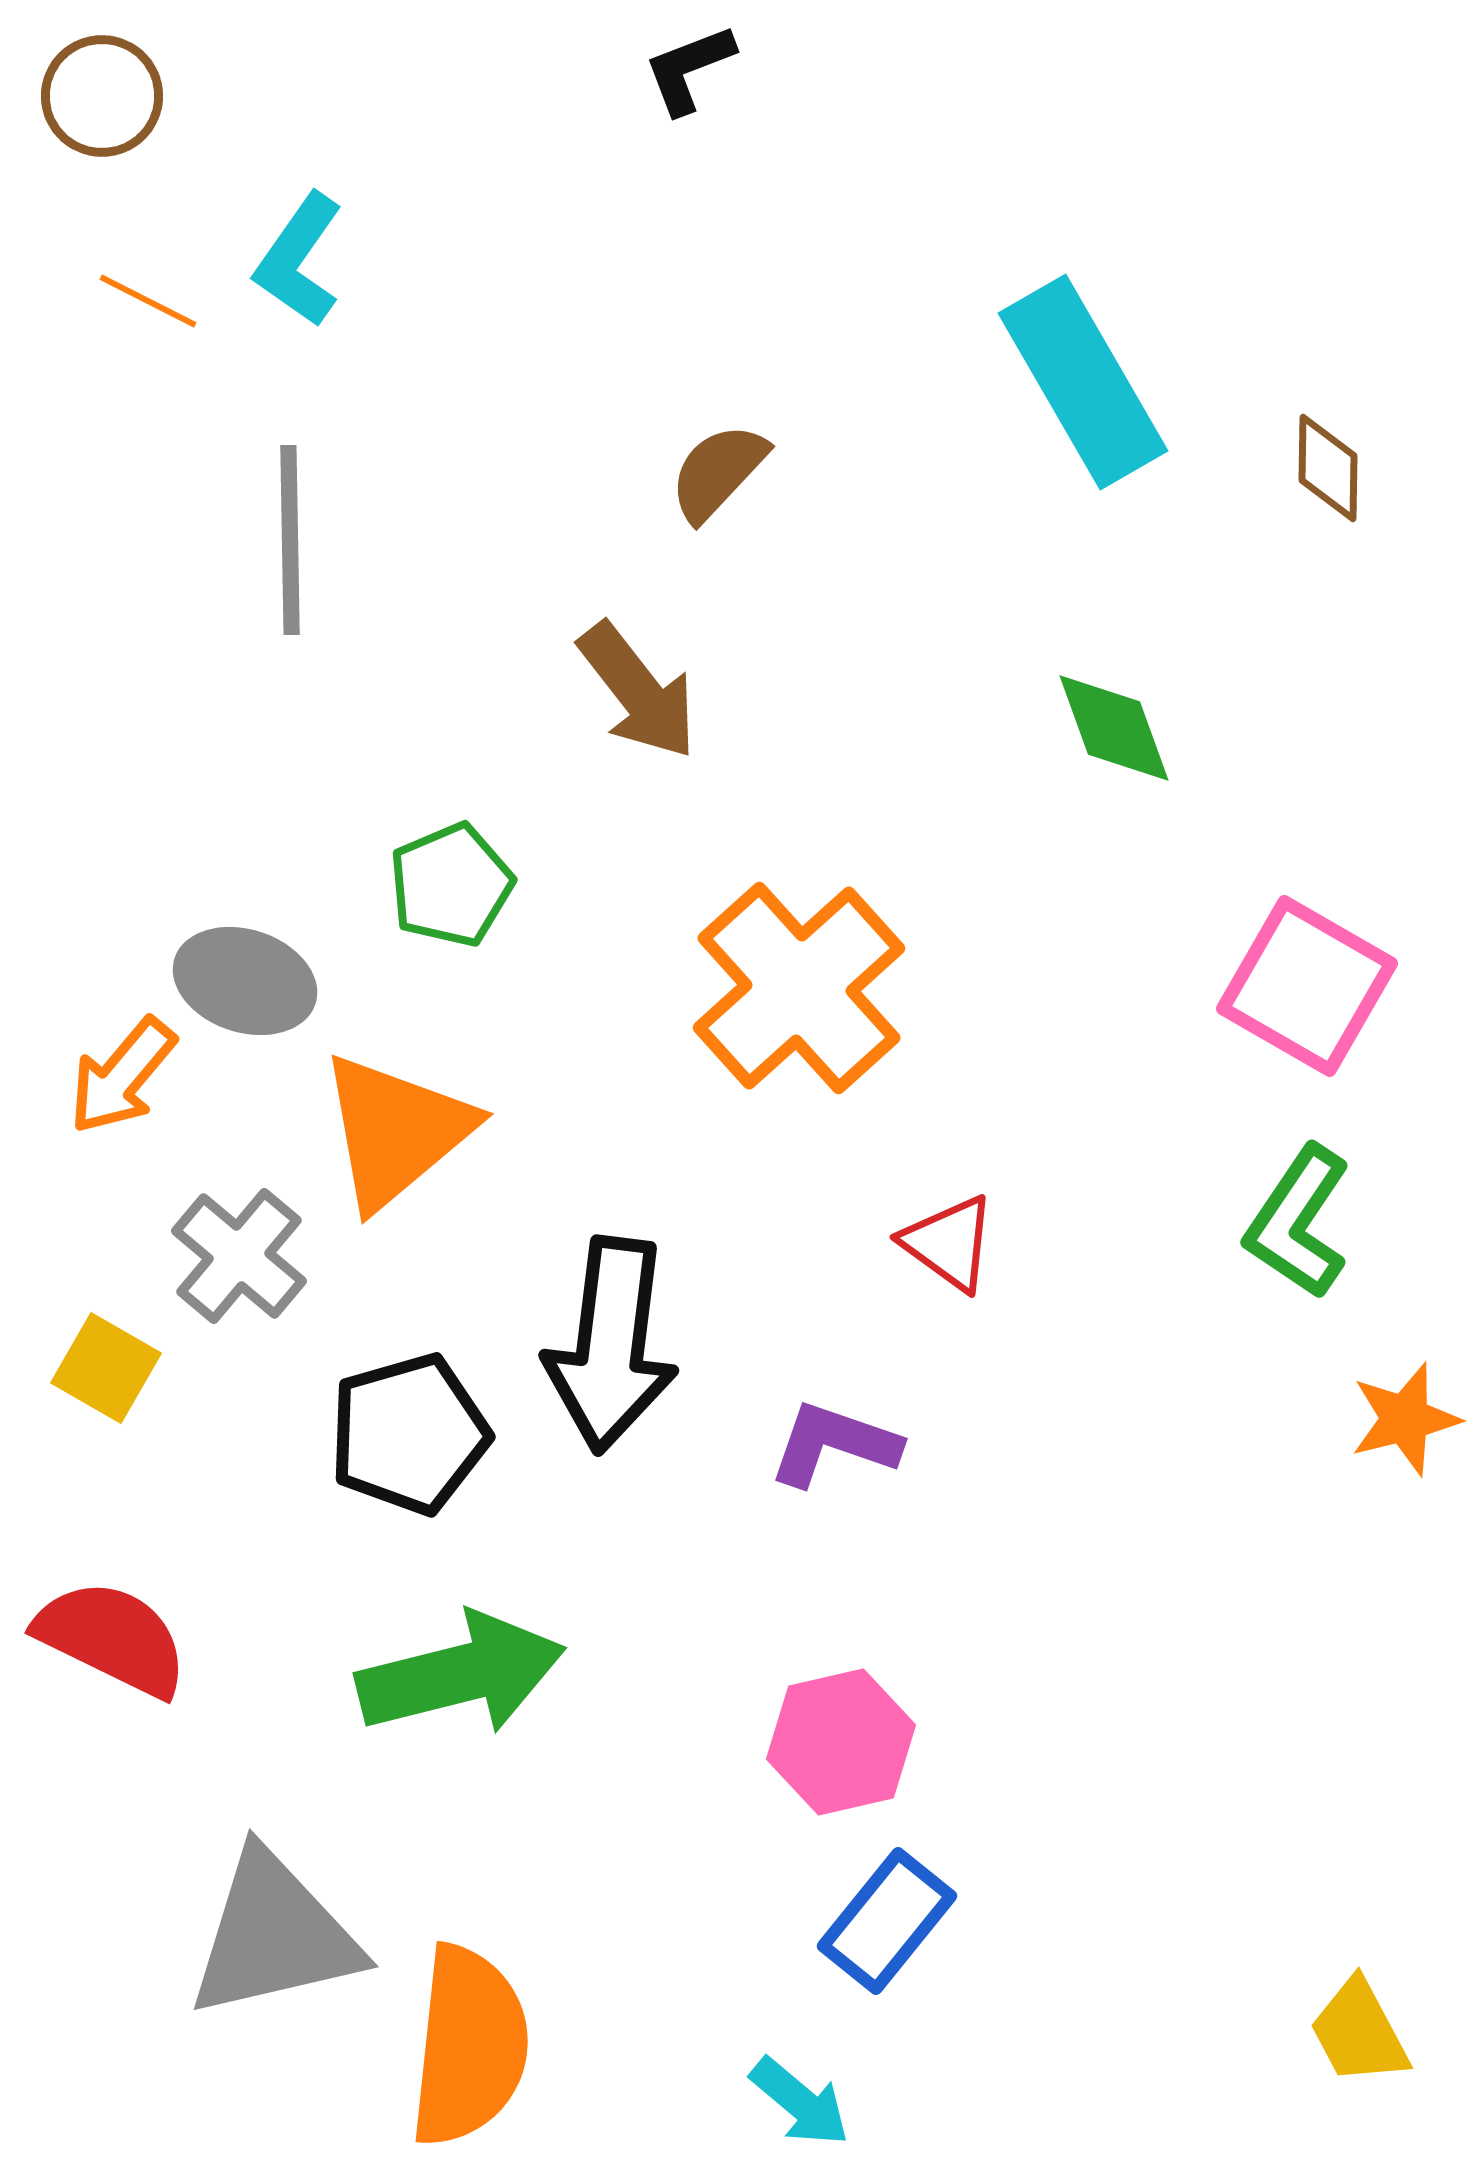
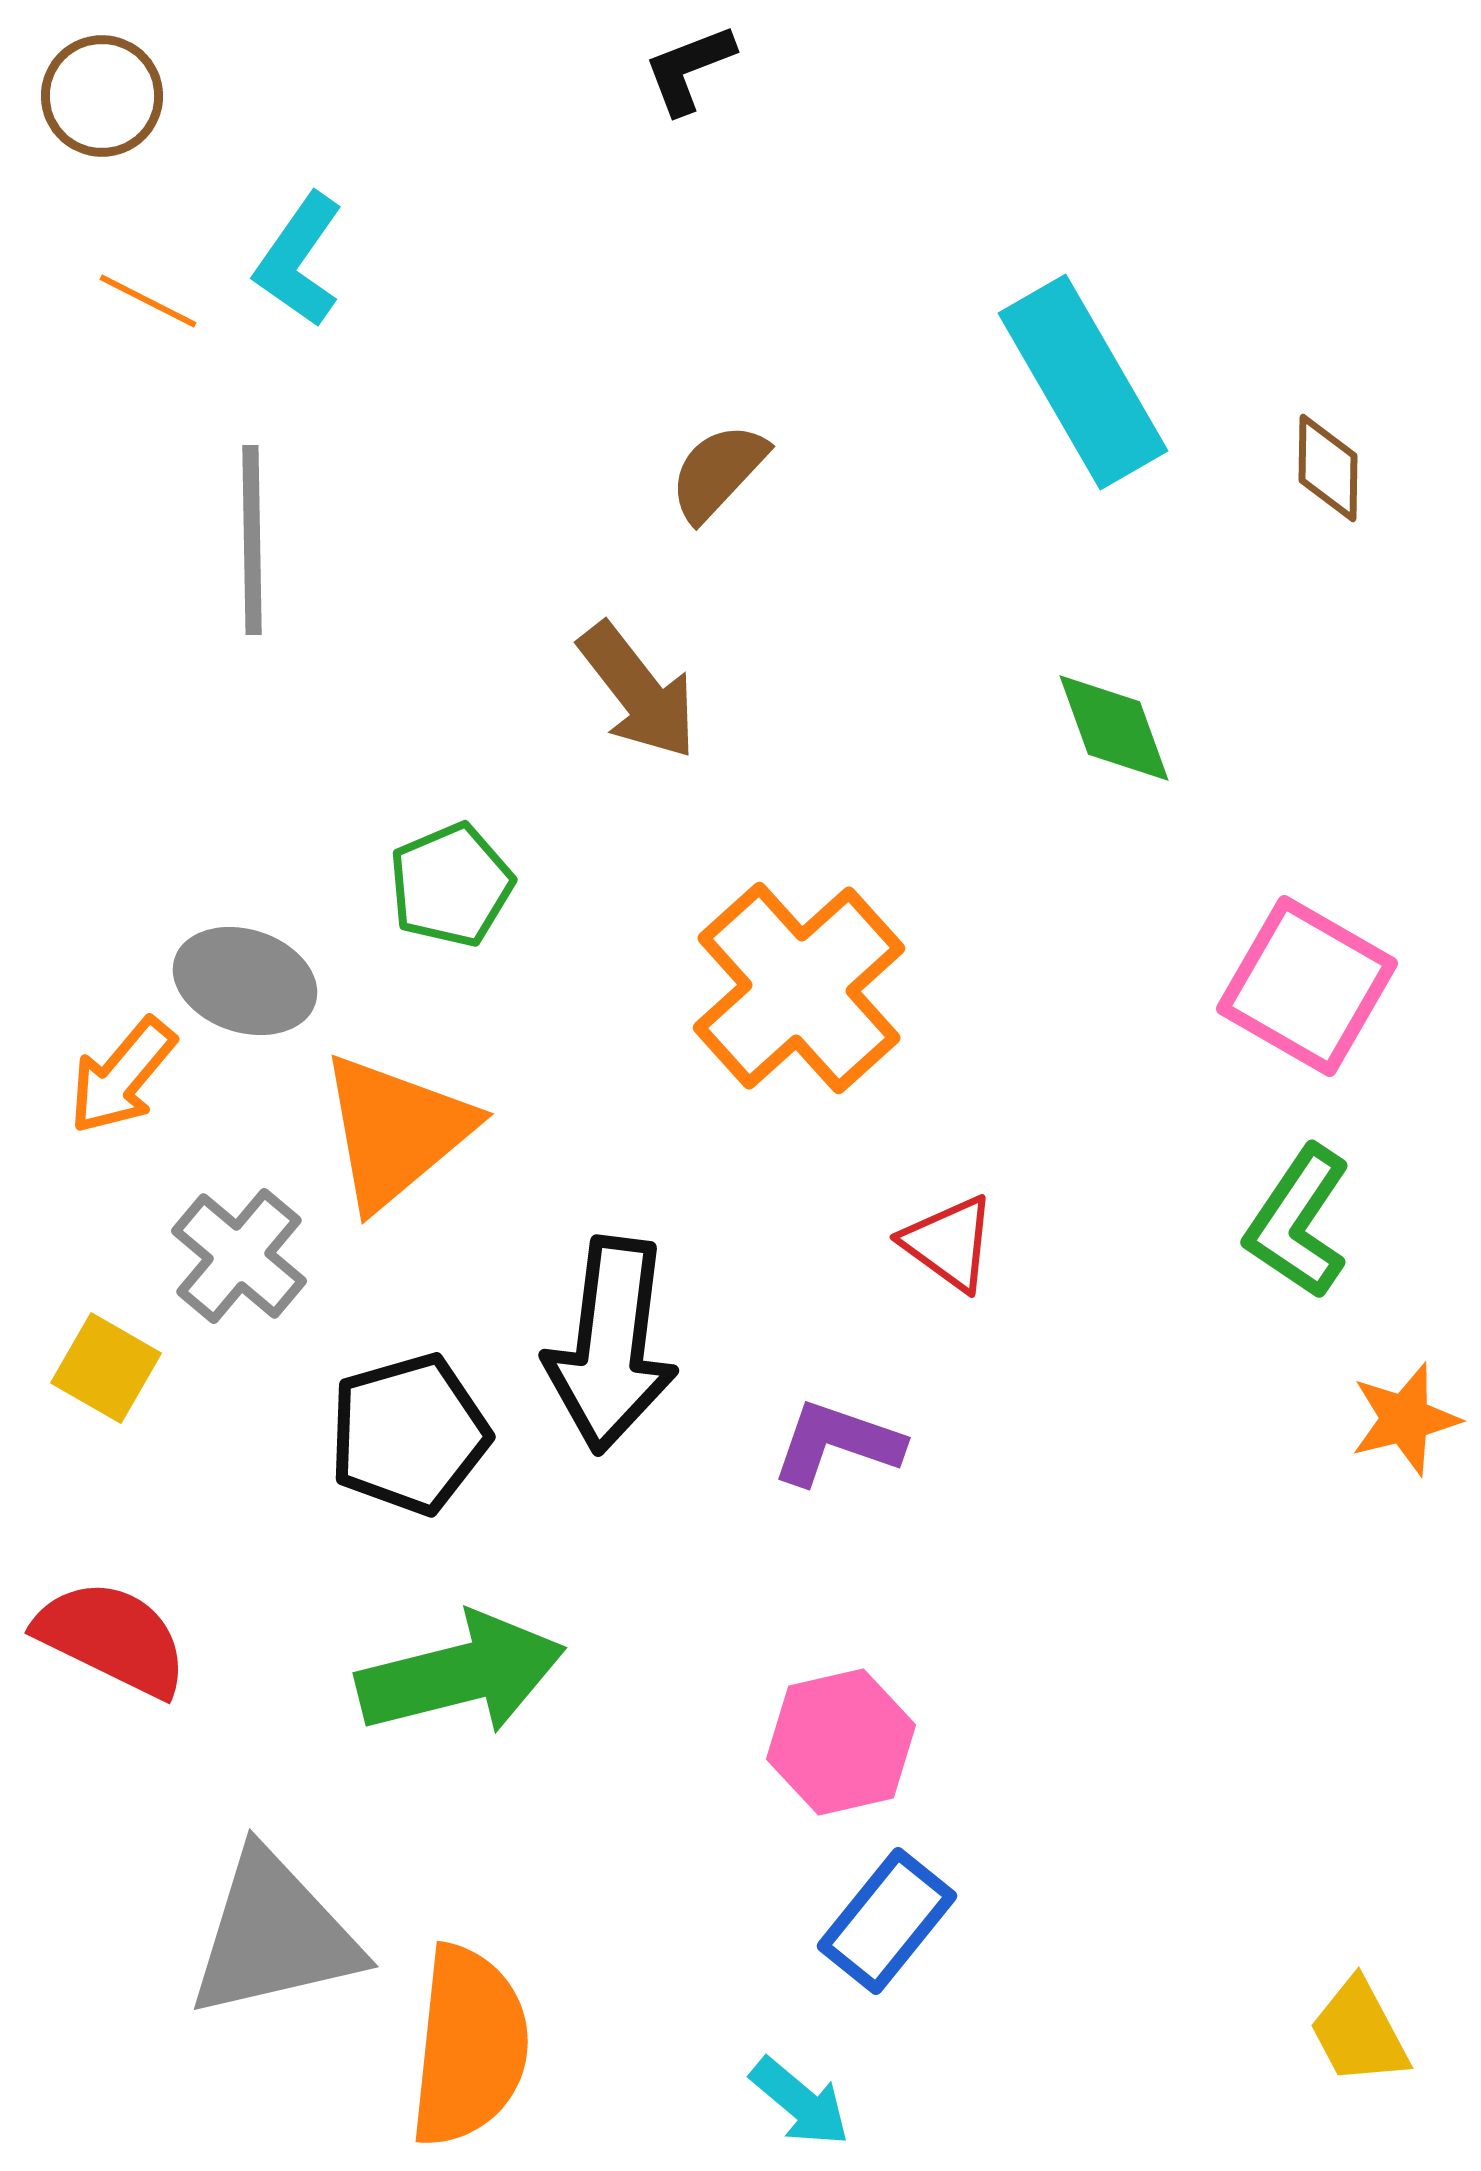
gray line: moved 38 px left
purple L-shape: moved 3 px right, 1 px up
